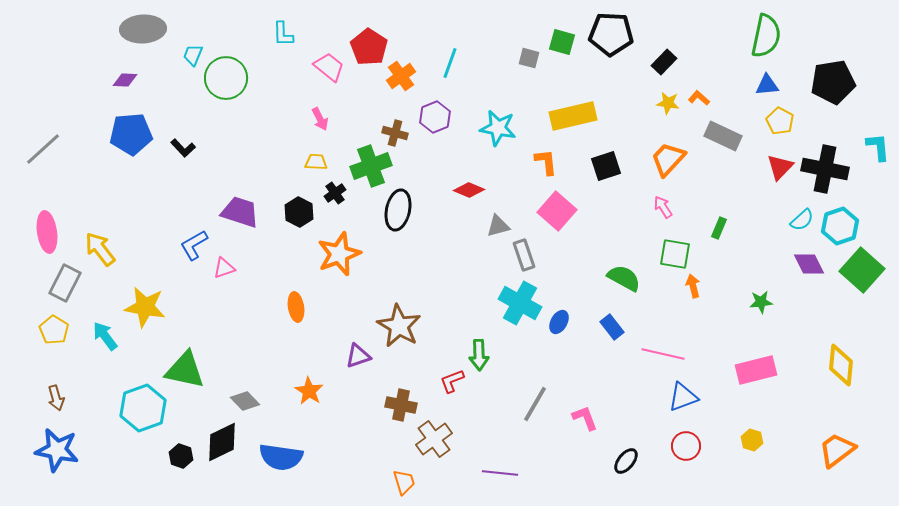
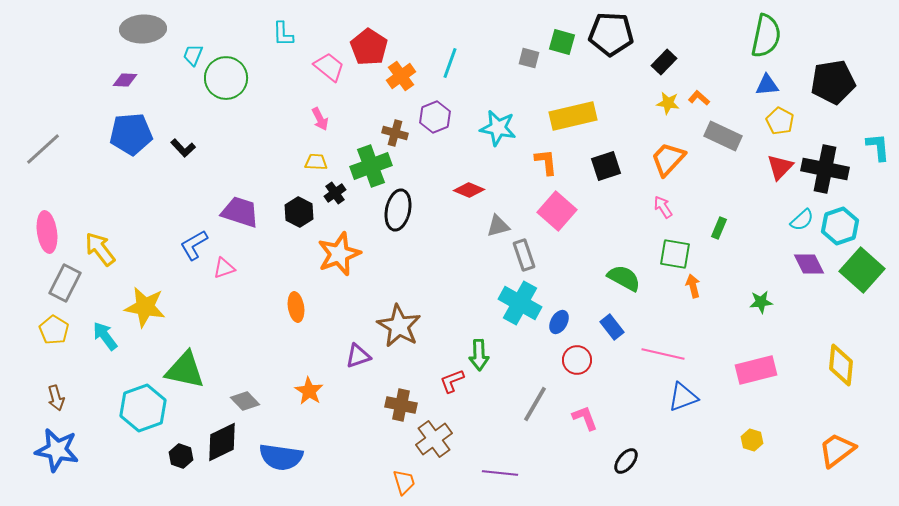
red circle at (686, 446): moved 109 px left, 86 px up
